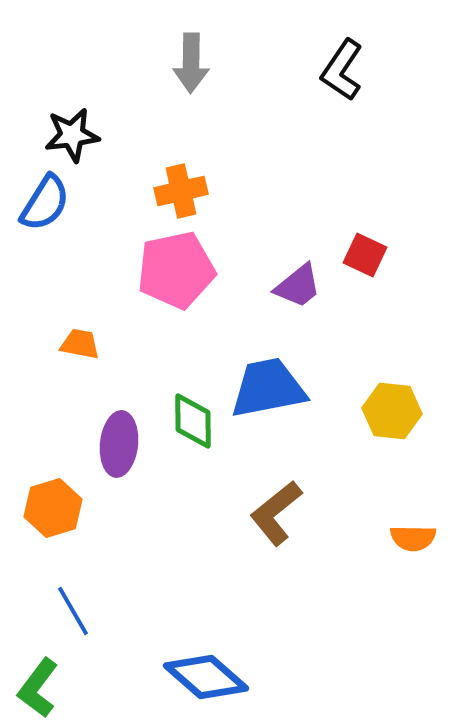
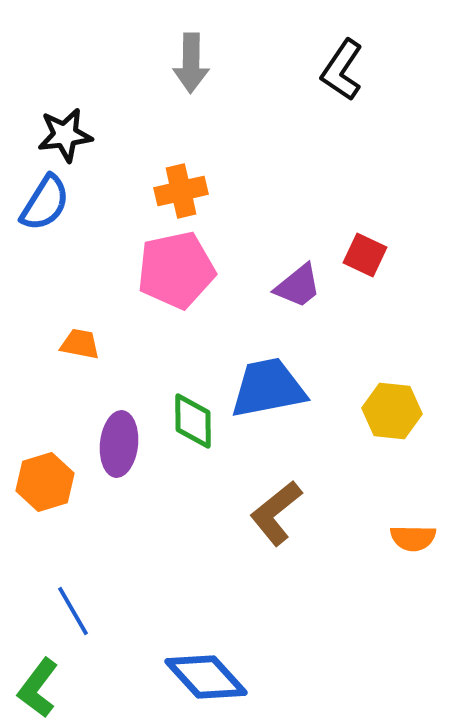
black star: moved 7 px left
orange hexagon: moved 8 px left, 26 px up
blue diamond: rotated 6 degrees clockwise
